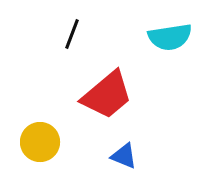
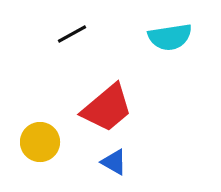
black line: rotated 40 degrees clockwise
red trapezoid: moved 13 px down
blue triangle: moved 10 px left, 6 px down; rotated 8 degrees clockwise
